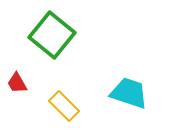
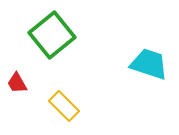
green square: rotated 12 degrees clockwise
cyan trapezoid: moved 20 px right, 29 px up
